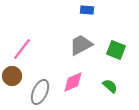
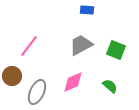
pink line: moved 7 px right, 3 px up
gray ellipse: moved 3 px left
